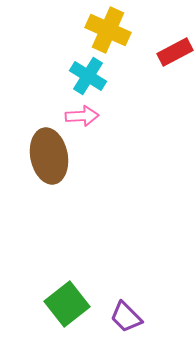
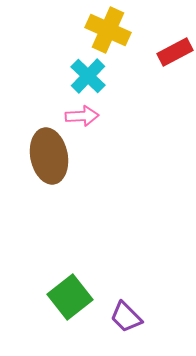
cyan cross: rotated 12 degrees clockwise
green square: moved 3 px right, 7 px up
